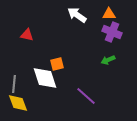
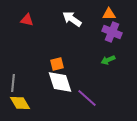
white arrow: moved 5 px left, 4 px down
red triangle: moved 15 px up
white diamond: moved 15 px right, 4 px down
gray line: moved 1 px left, 1 px up
purple line: moved 1 px right, 2 px down
yellow diamond: moved 2 px right; rotated 10 degrees counterclockwise
